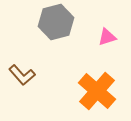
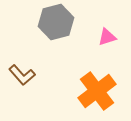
orange cross: rotated 12 degrees clockwise
